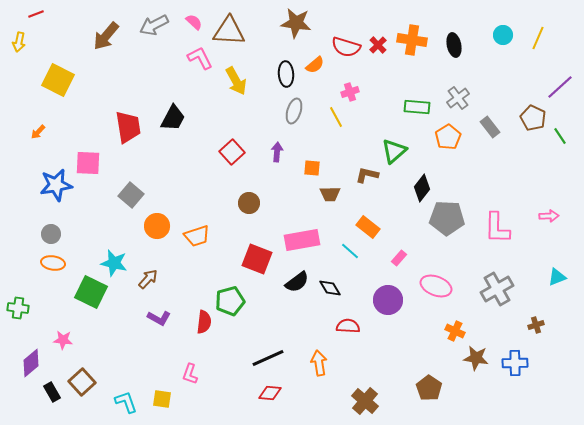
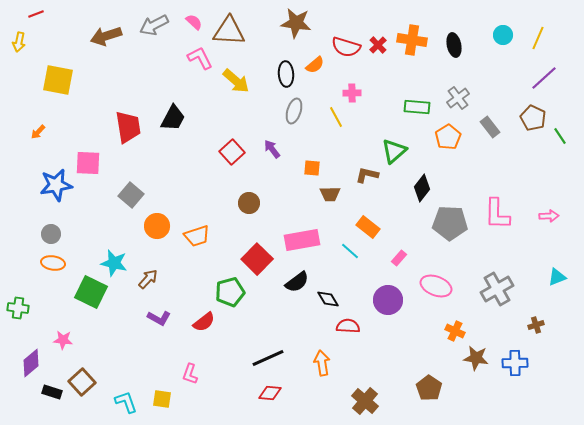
brown arrow at (106, 36): rotated 32 degrees clockwise
yellow square at (58, 80): rotated 16 degrees counterclockwise
yellow arrow at (236, 81): rotated 20 degrees counterclockwise
purple line at (560, 87): moved 16 px left, 9 px up
pink cross at (350, 92): moved 2 px right, 1 px down; rotated 18 degrees clockwise
purple arrow at (277, 152): moved 5 px left, 3 px up; rotated 42 degrees counterclockwise
gray pentagon at (447, 218): moved 3 px right, 5 px down
pink L-shape at (497, 228): moved 14 px up
red square at (257, 259): rotated 24 degrees clockwise
black diamond at (330, 288): moved 2 px left, 11 px down
green pentagon at (230, 301): moved 9 px up
red semicircle at (204, 322): rotated 45 degrees clockwise
orange arrow at (319, 363): moved 3 px right
black rectangle at (52, 392): rotated 42 degrees counterclockwise
